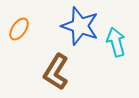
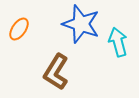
blue star: moved 1 px right, 2 px up
cyan arrow: moved 2 px right
